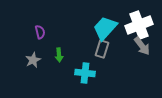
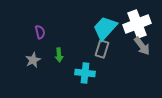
white cross: moved 2 px left, 1 px up
